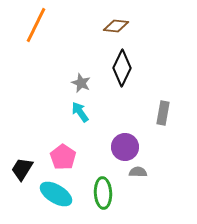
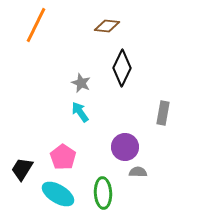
brown diamond: moved 9 px left
cyan ellipse: moved 2 px right
